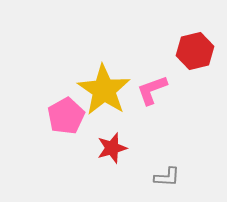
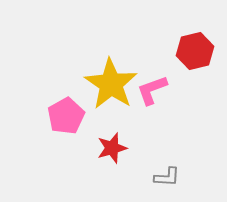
yellow star: moved 7 px right, 6 px up
